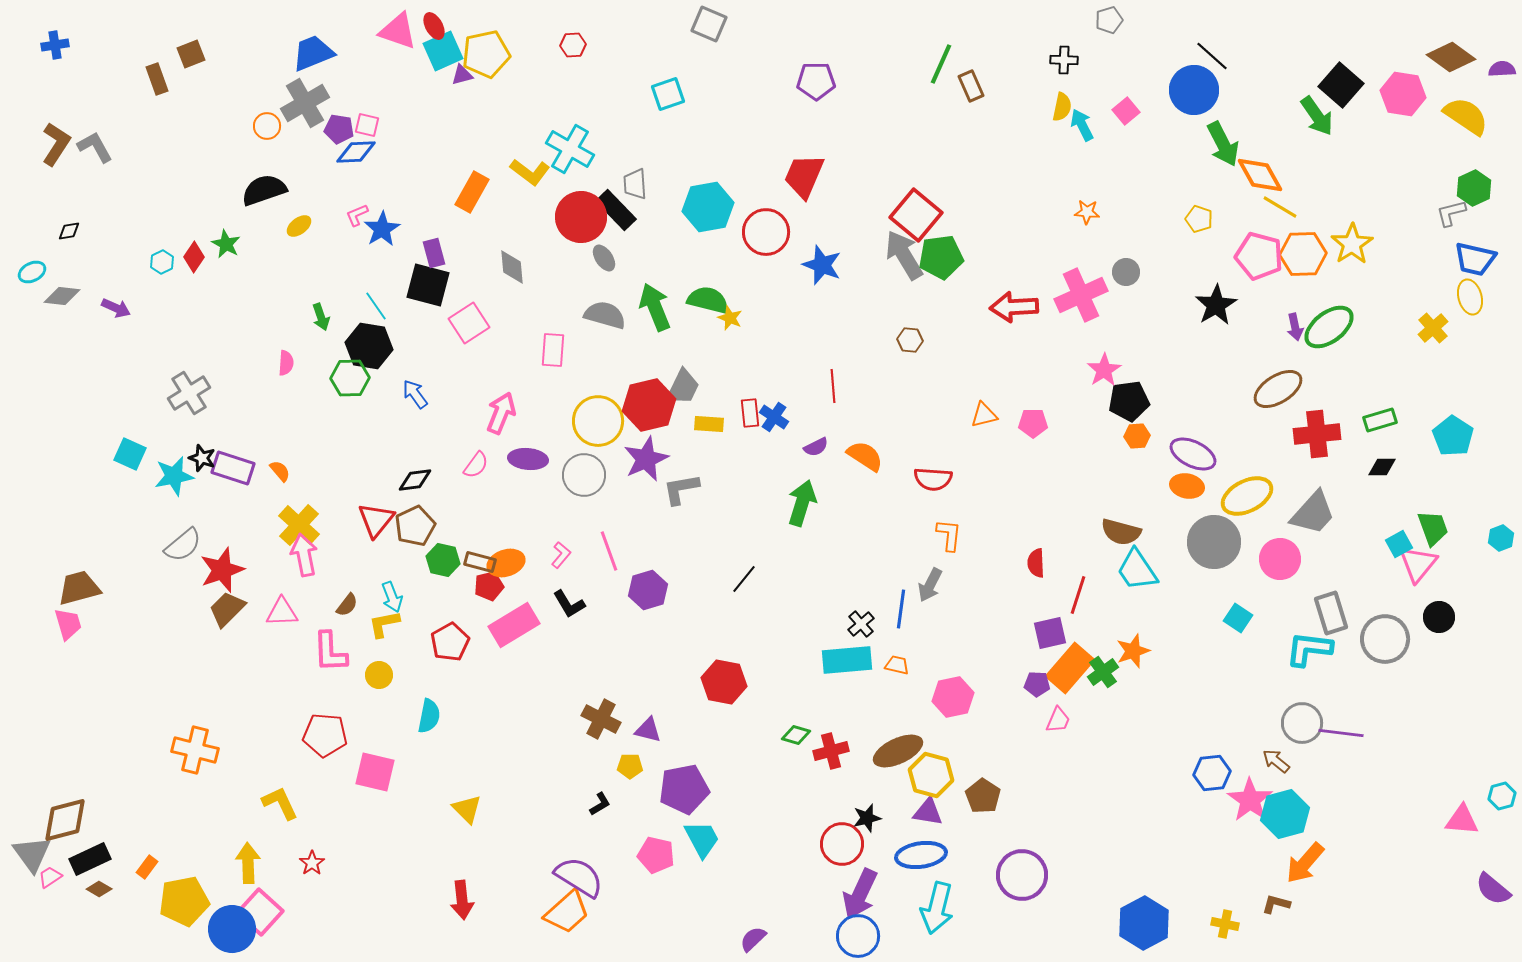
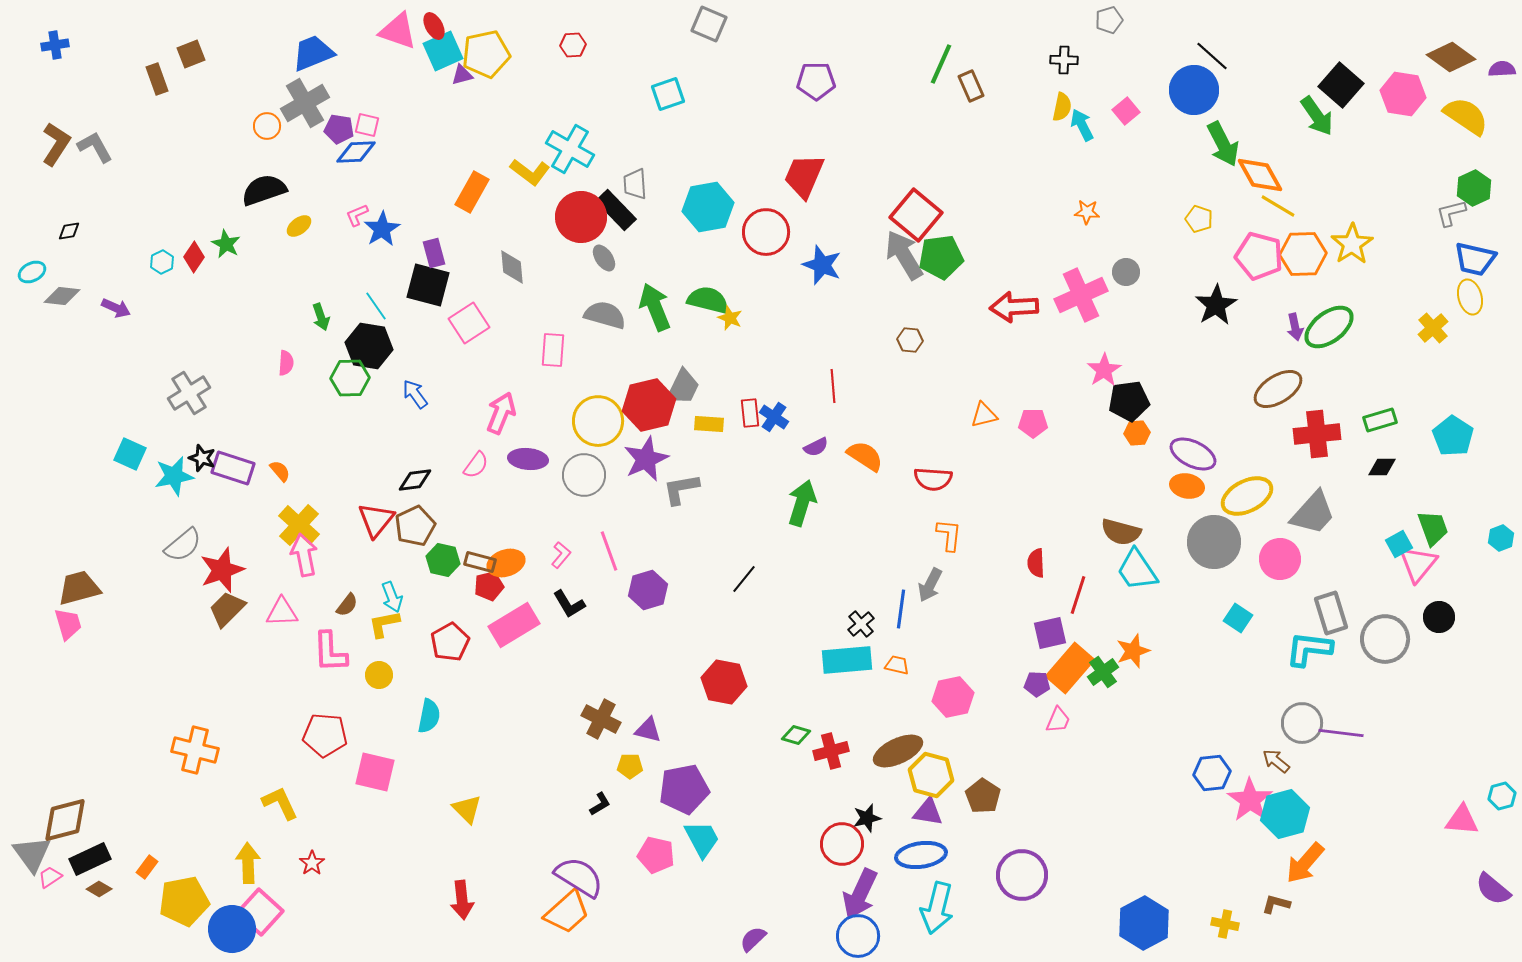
yellow line at (1280, 207): moved 2 px left, 1 px up
orange hexagon at (1137, 436): moved 3 px up
